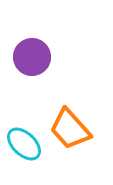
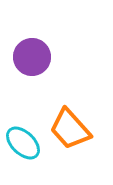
cyan ellipse: moved 1 px left, 1 px up
